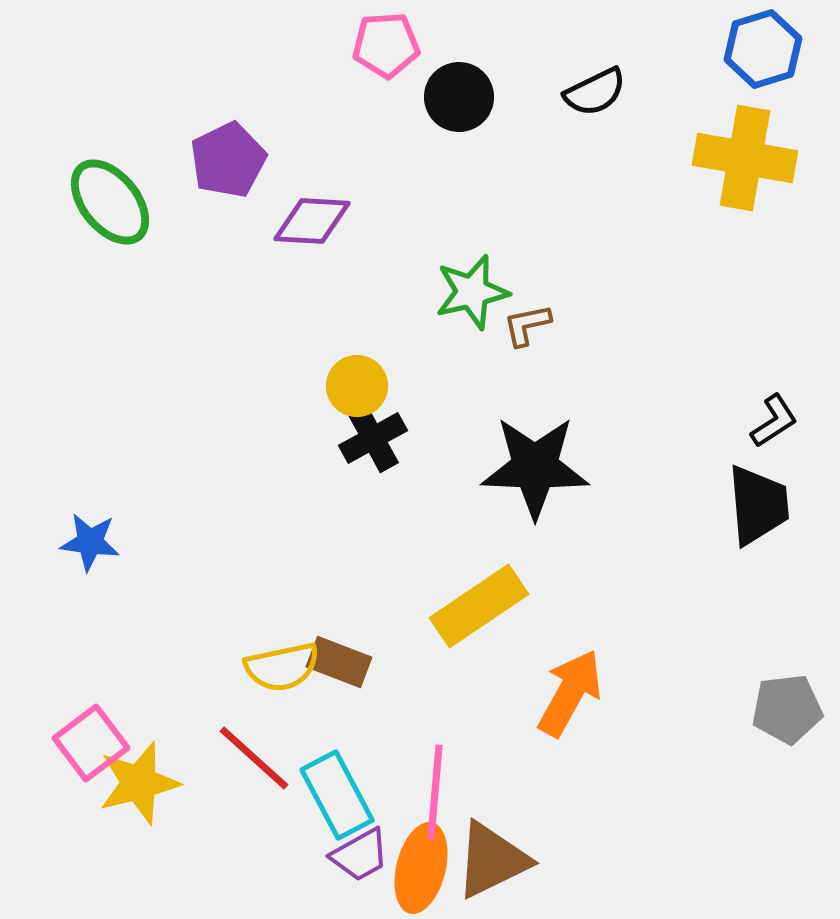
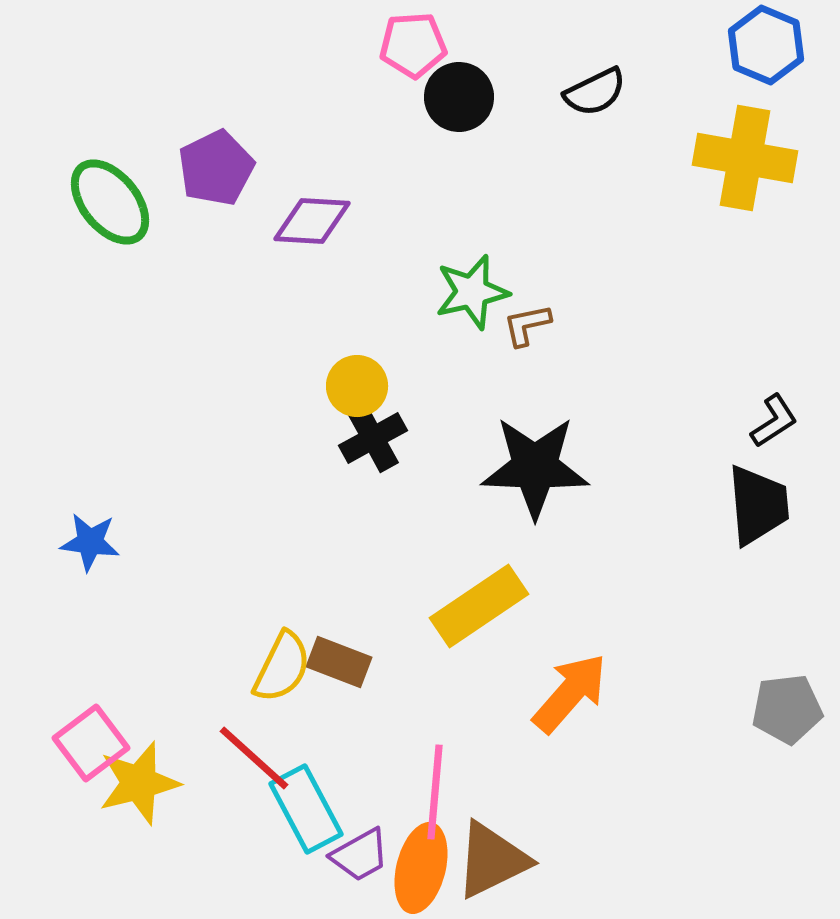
pink pentagon: moved 27 px right
blue hexagon: moved 3 px right, 4 px up; rotated 20 degrees counterclockwise
purple pentagon: moved 12 px left, 8 px down
yellow semicircle: rotated 52 degrees counterclockwise
orange arrow: rotated 12 degrees clockwise
cyan rectangle: moved 31 px left, 14 px down
